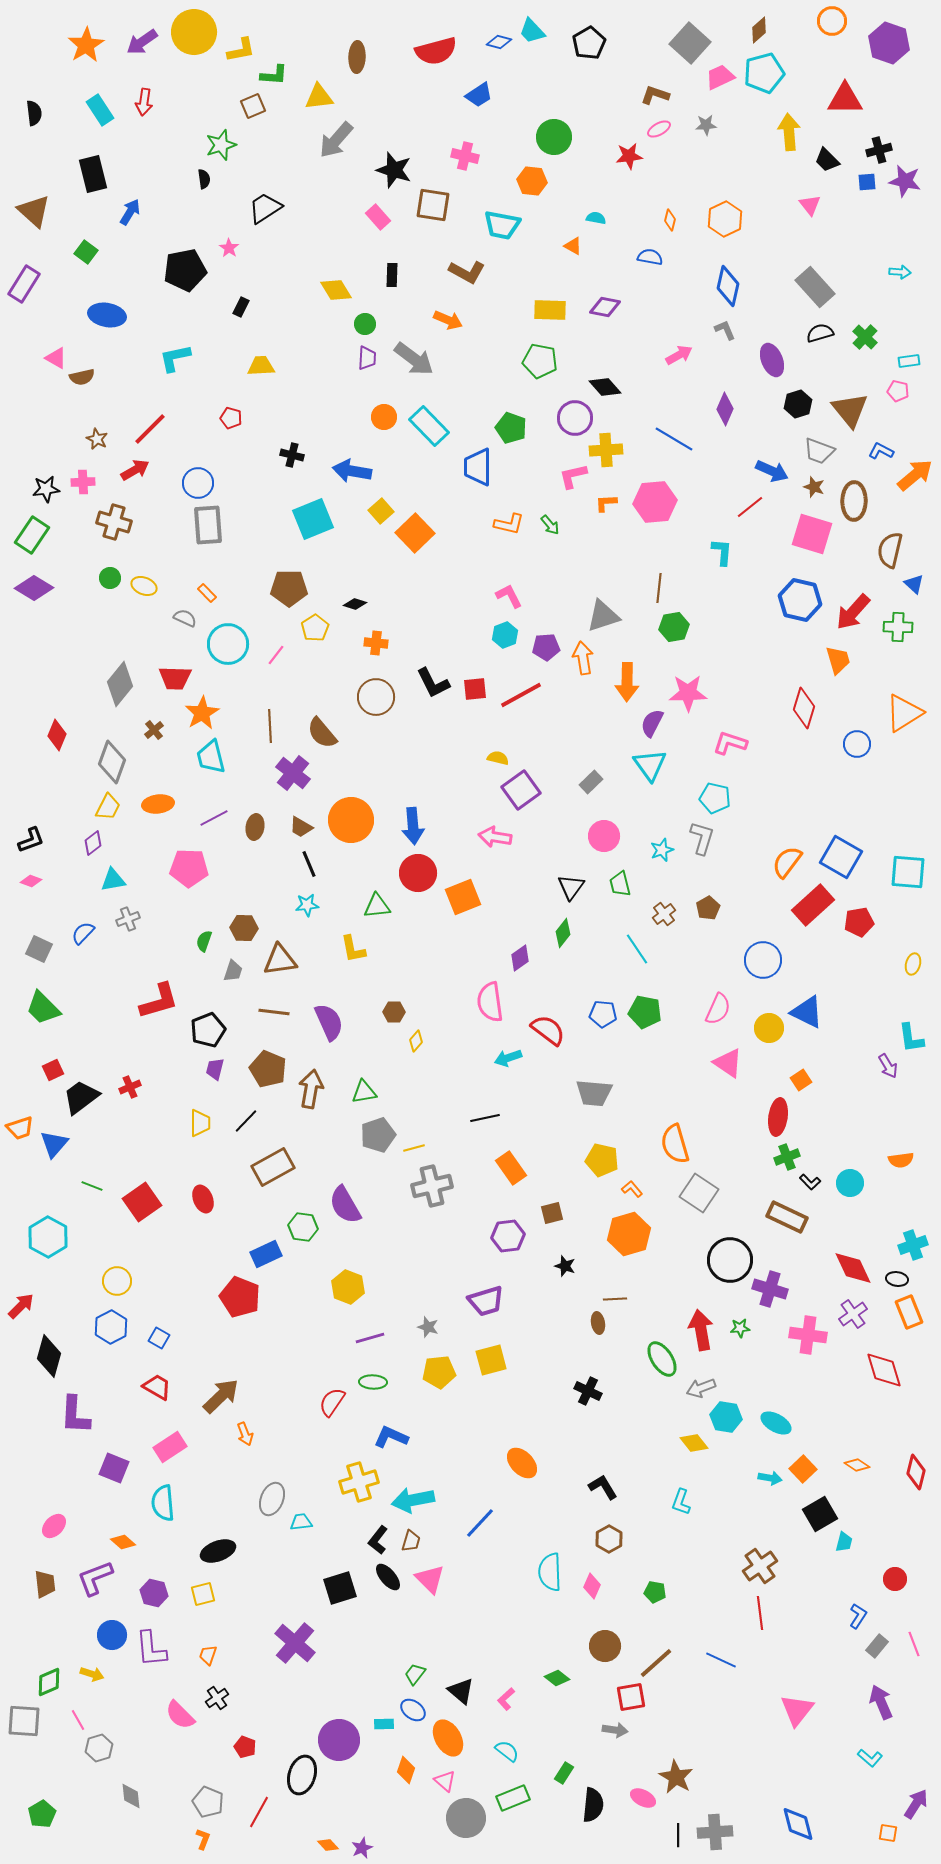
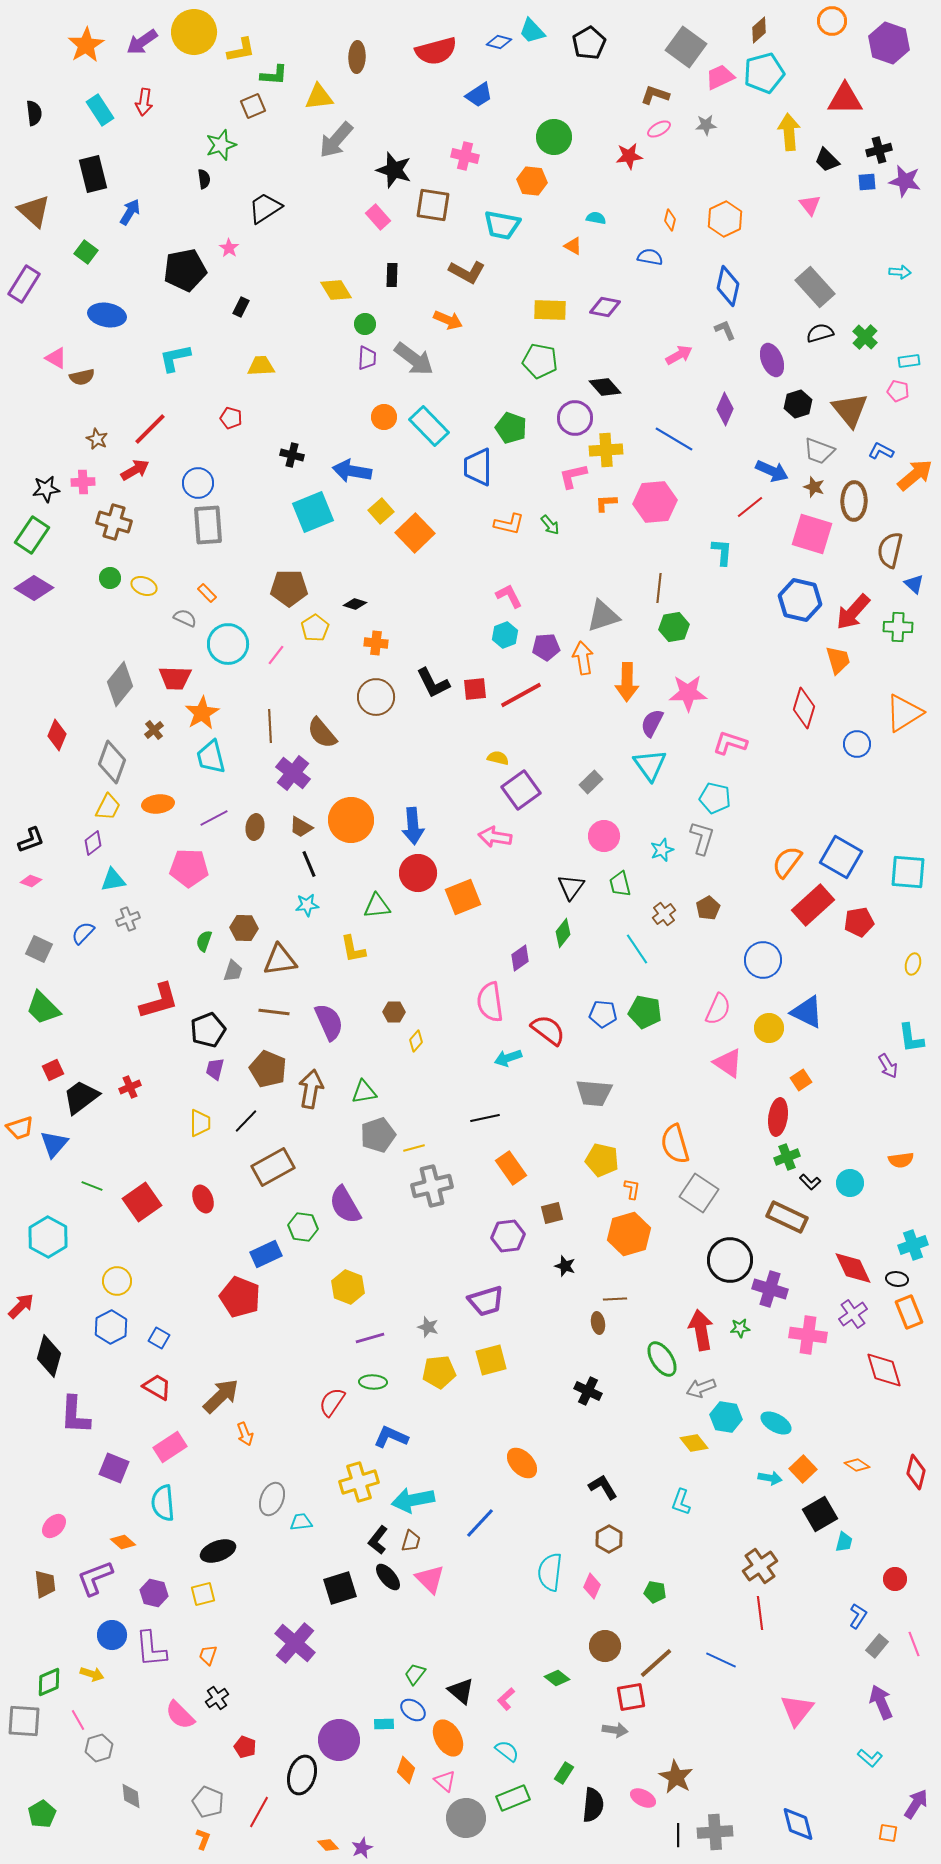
gray square at (690, 43): moved 4 px left, 4 px down; rotated 6 degrees counterclockwise
cyan square at (313, 519): moved 7 px up
orange L-shape at (632, 1189): rotated 50 degrees clockwise
cyan semicircle at (550, 1572): rotated 9 degrees clockwise
